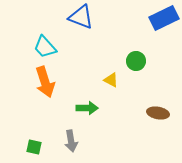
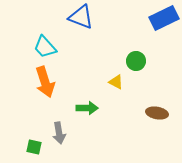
yellow triangle: moved 5 px right, 2 px down
brown ellipse: moved 1 px left
gray arrow: moved 12 px left, 8 px up
